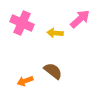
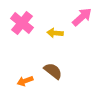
pink arrow: moved 2 px right, 2 px up
pink cross: rotated 15 degrees clockwise
